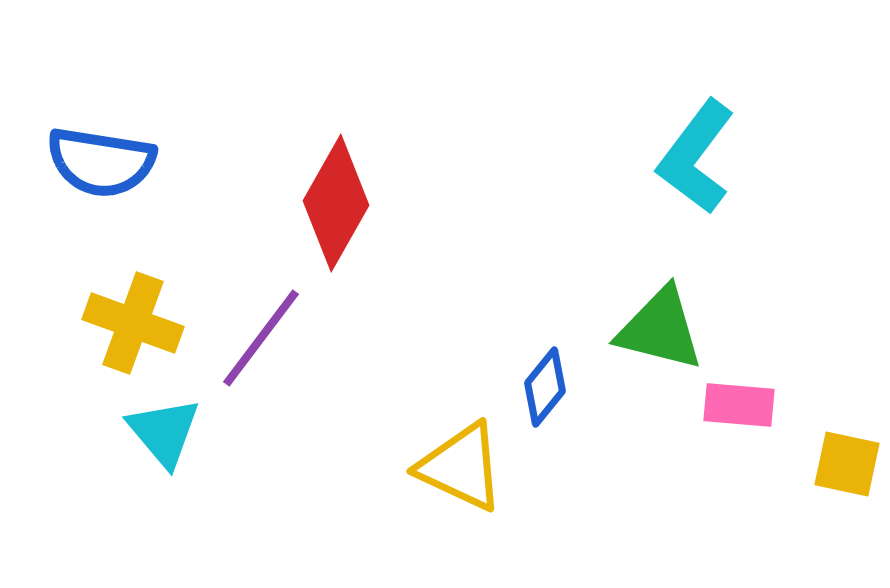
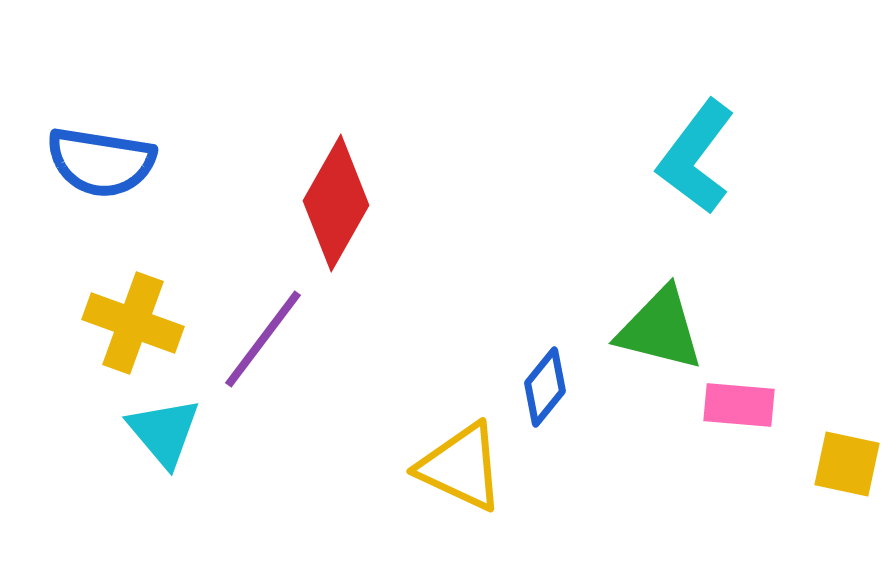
purple line: moved 2 px right, 1 px down
